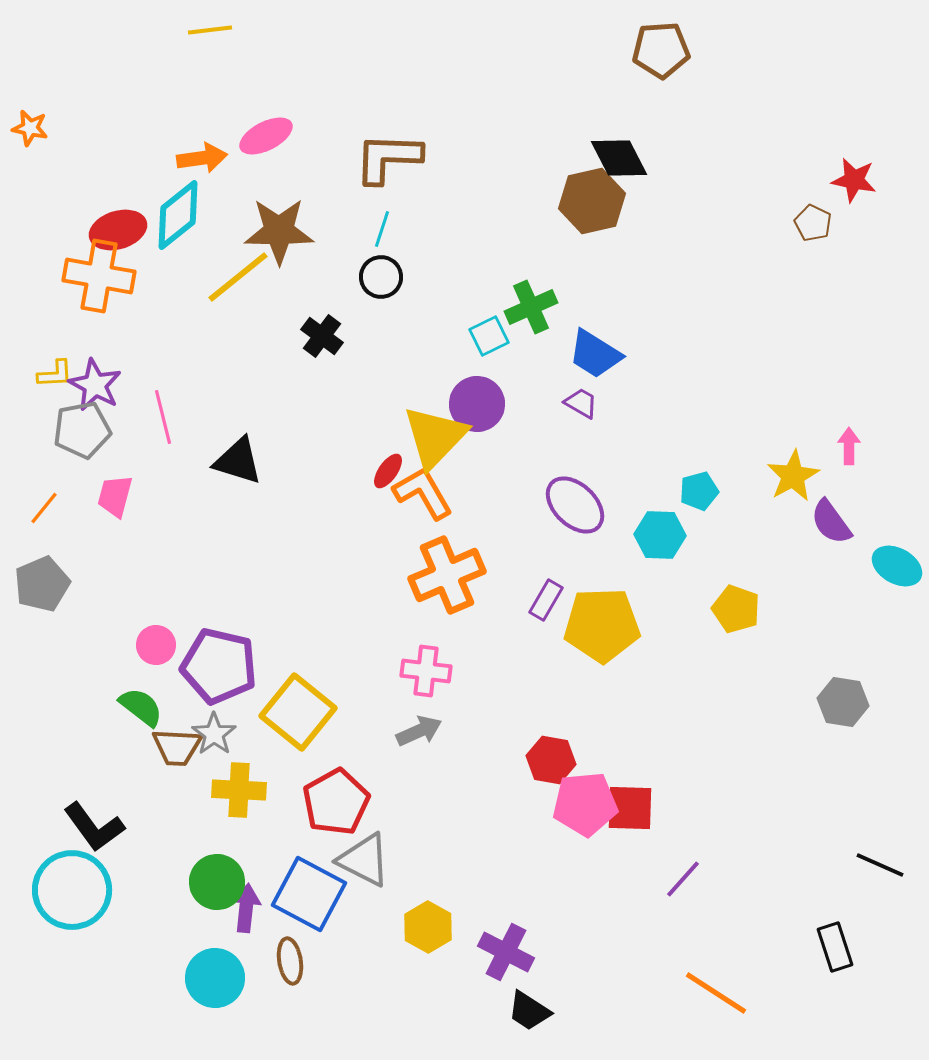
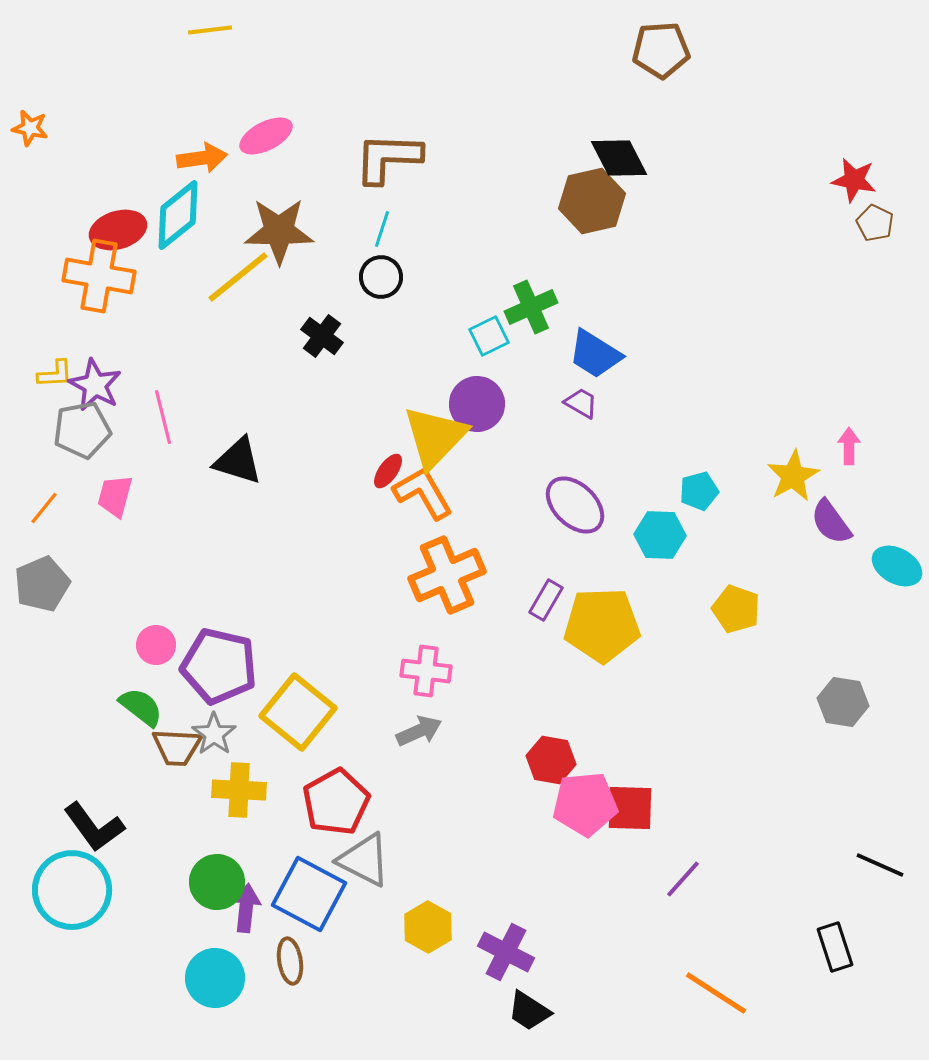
brown pentagon at (813, 223): moved 62 px right
